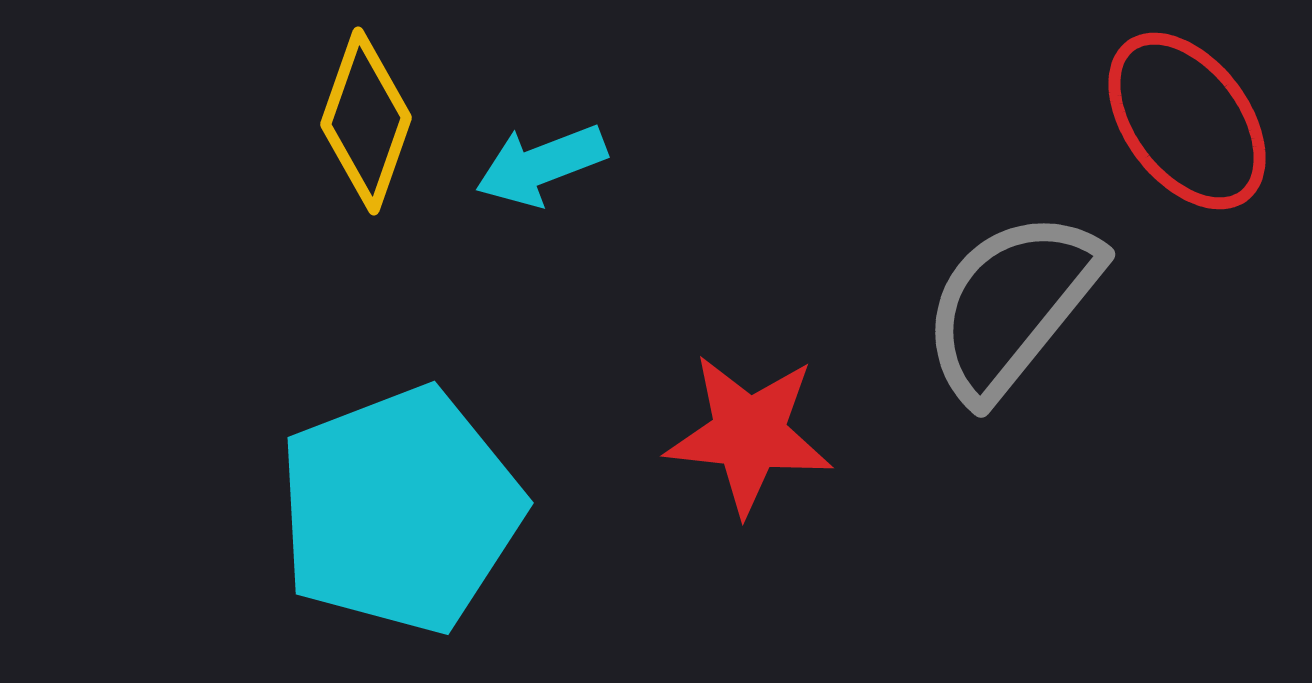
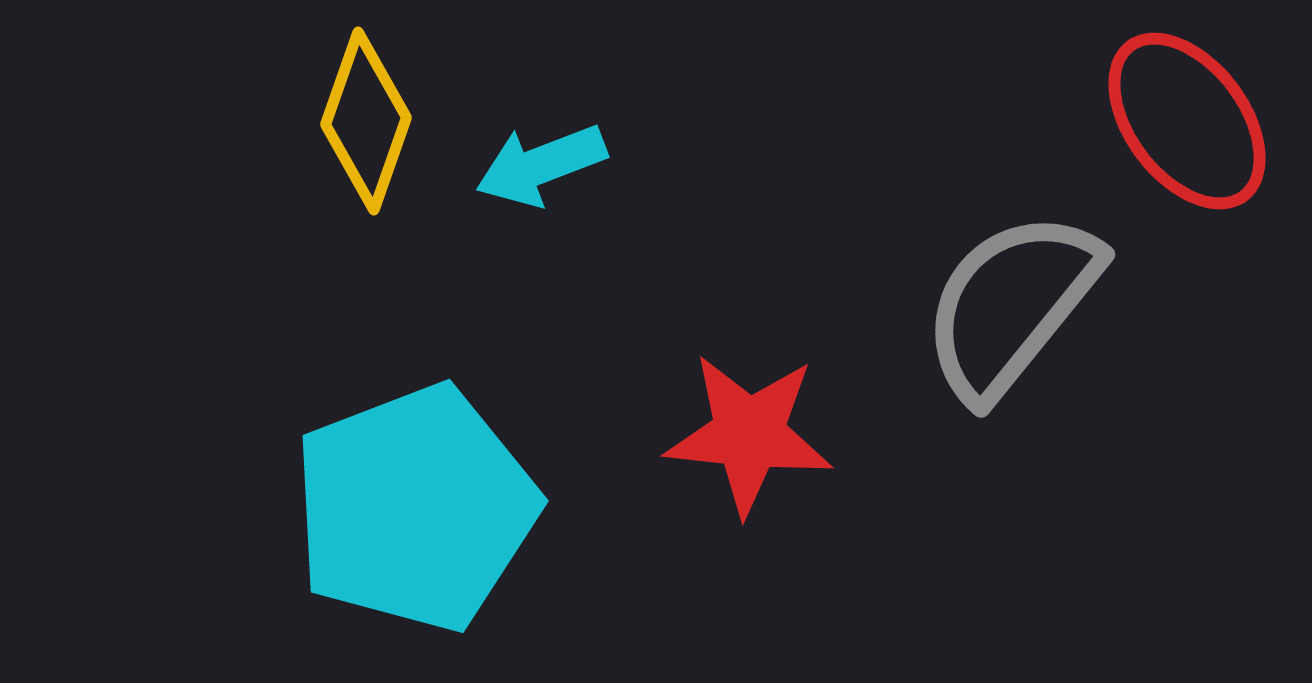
cyan pentagon: moved 15 px right, 2 px up
